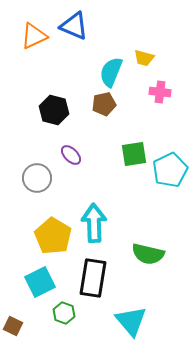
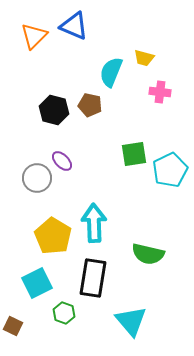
orange triangle: rotated 20 degrees counterclockwise
brown pentagon: moved 14 px left, 1 px down; rotated 25 degrees clockwise
purple ellipse: moved 9 px left, 6 px down
cyan square: moved 3 px left, 1 px down
